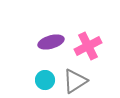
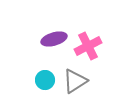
purple ellipse: moved 3 px right, 3 px up
